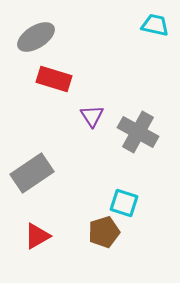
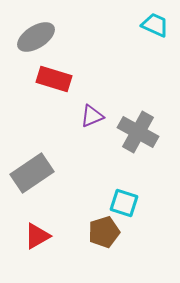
cyan trapezoid: rotated 12 degrees clockwise
purple triangle: rotated 40 degrees clockwise
